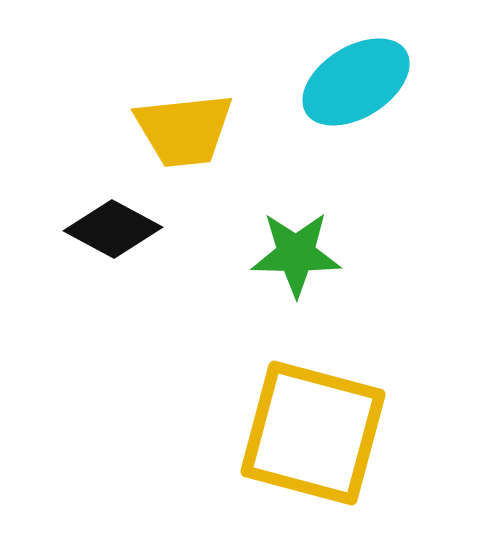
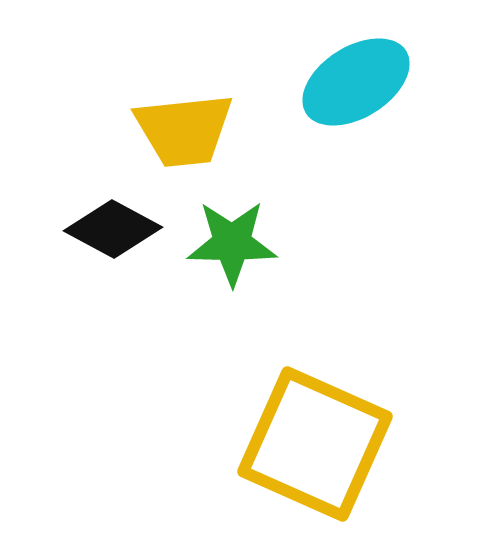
green star: moved 64 px left, 11 px up
yellow square: moved 2 px right, 11 px down; rotated 9 degrees clockwise
